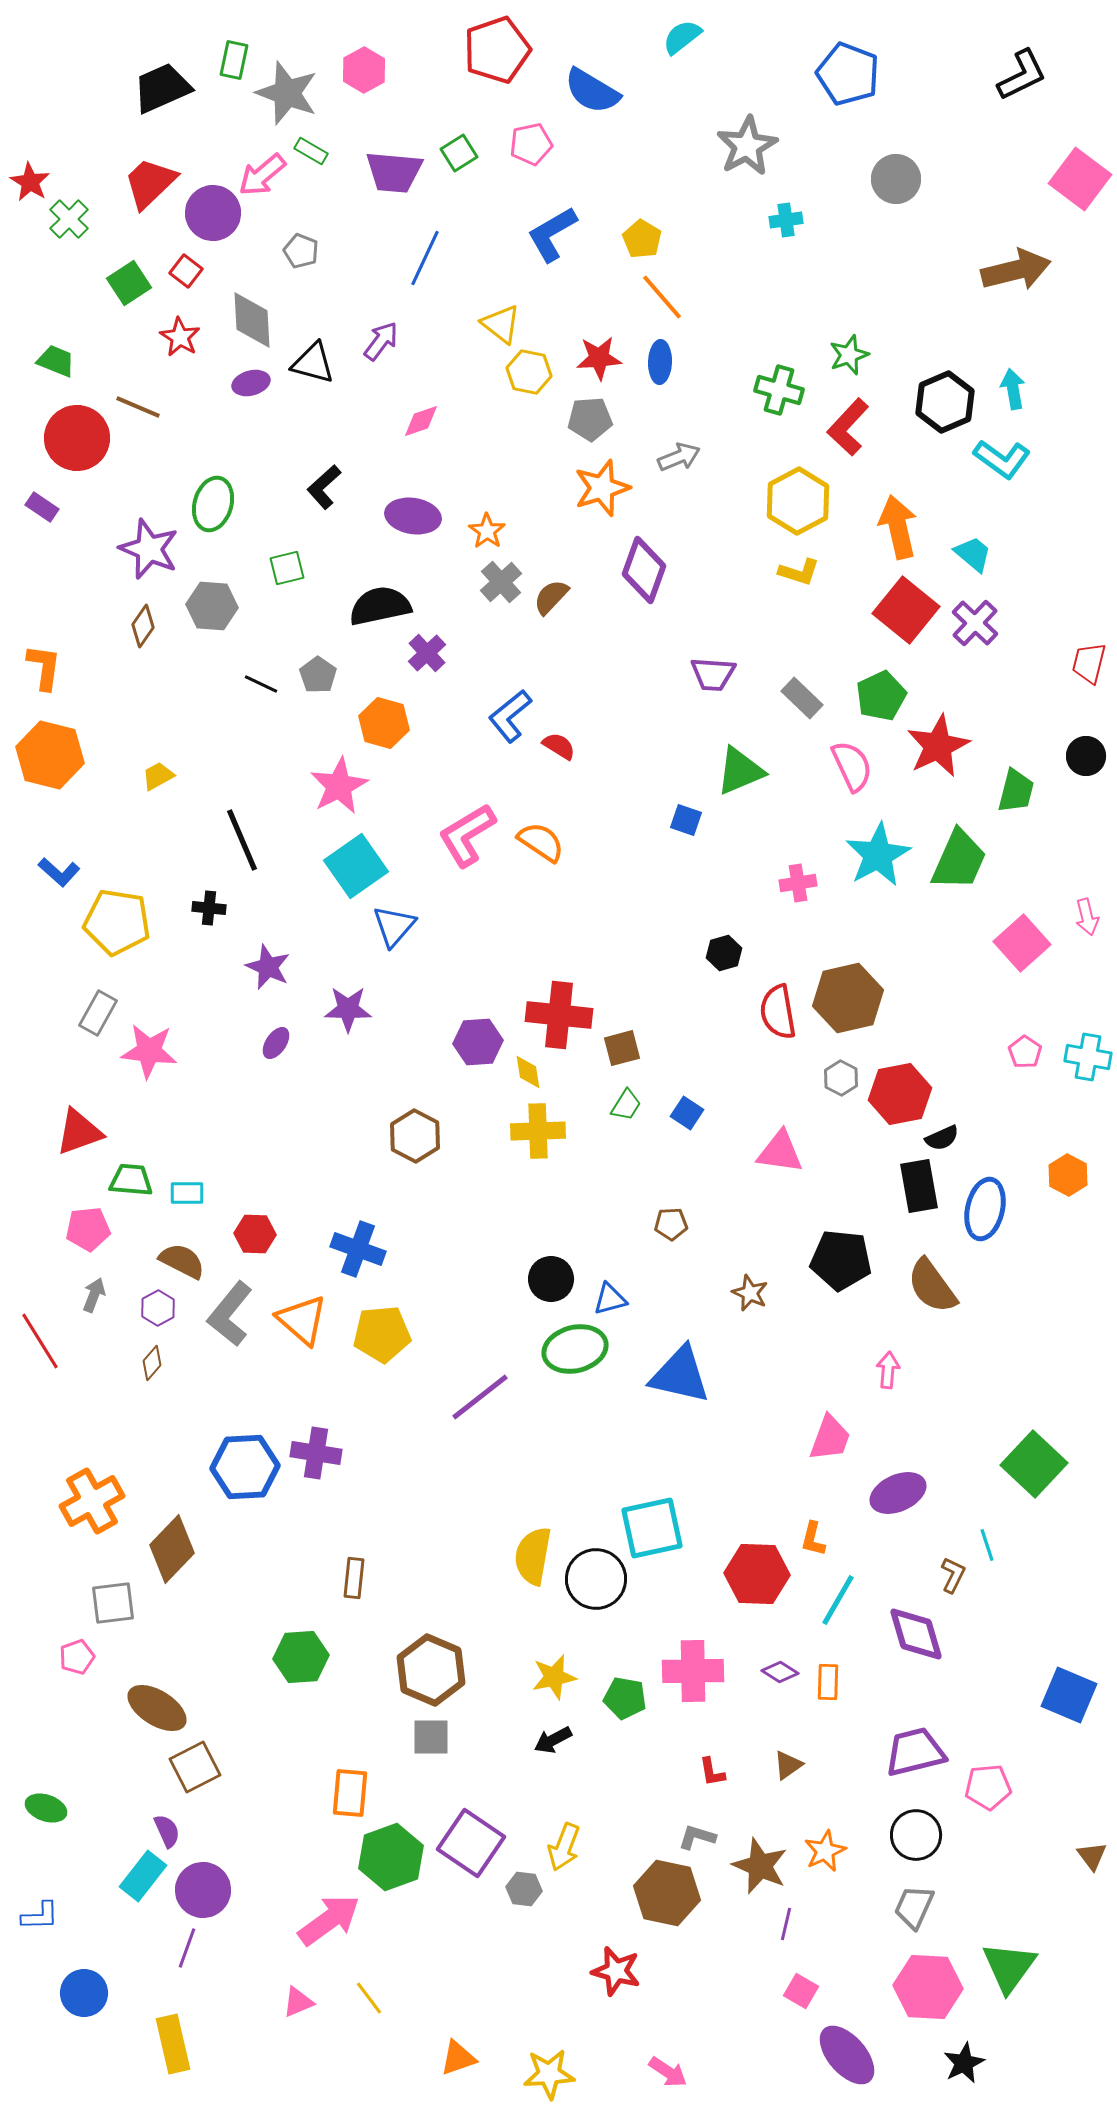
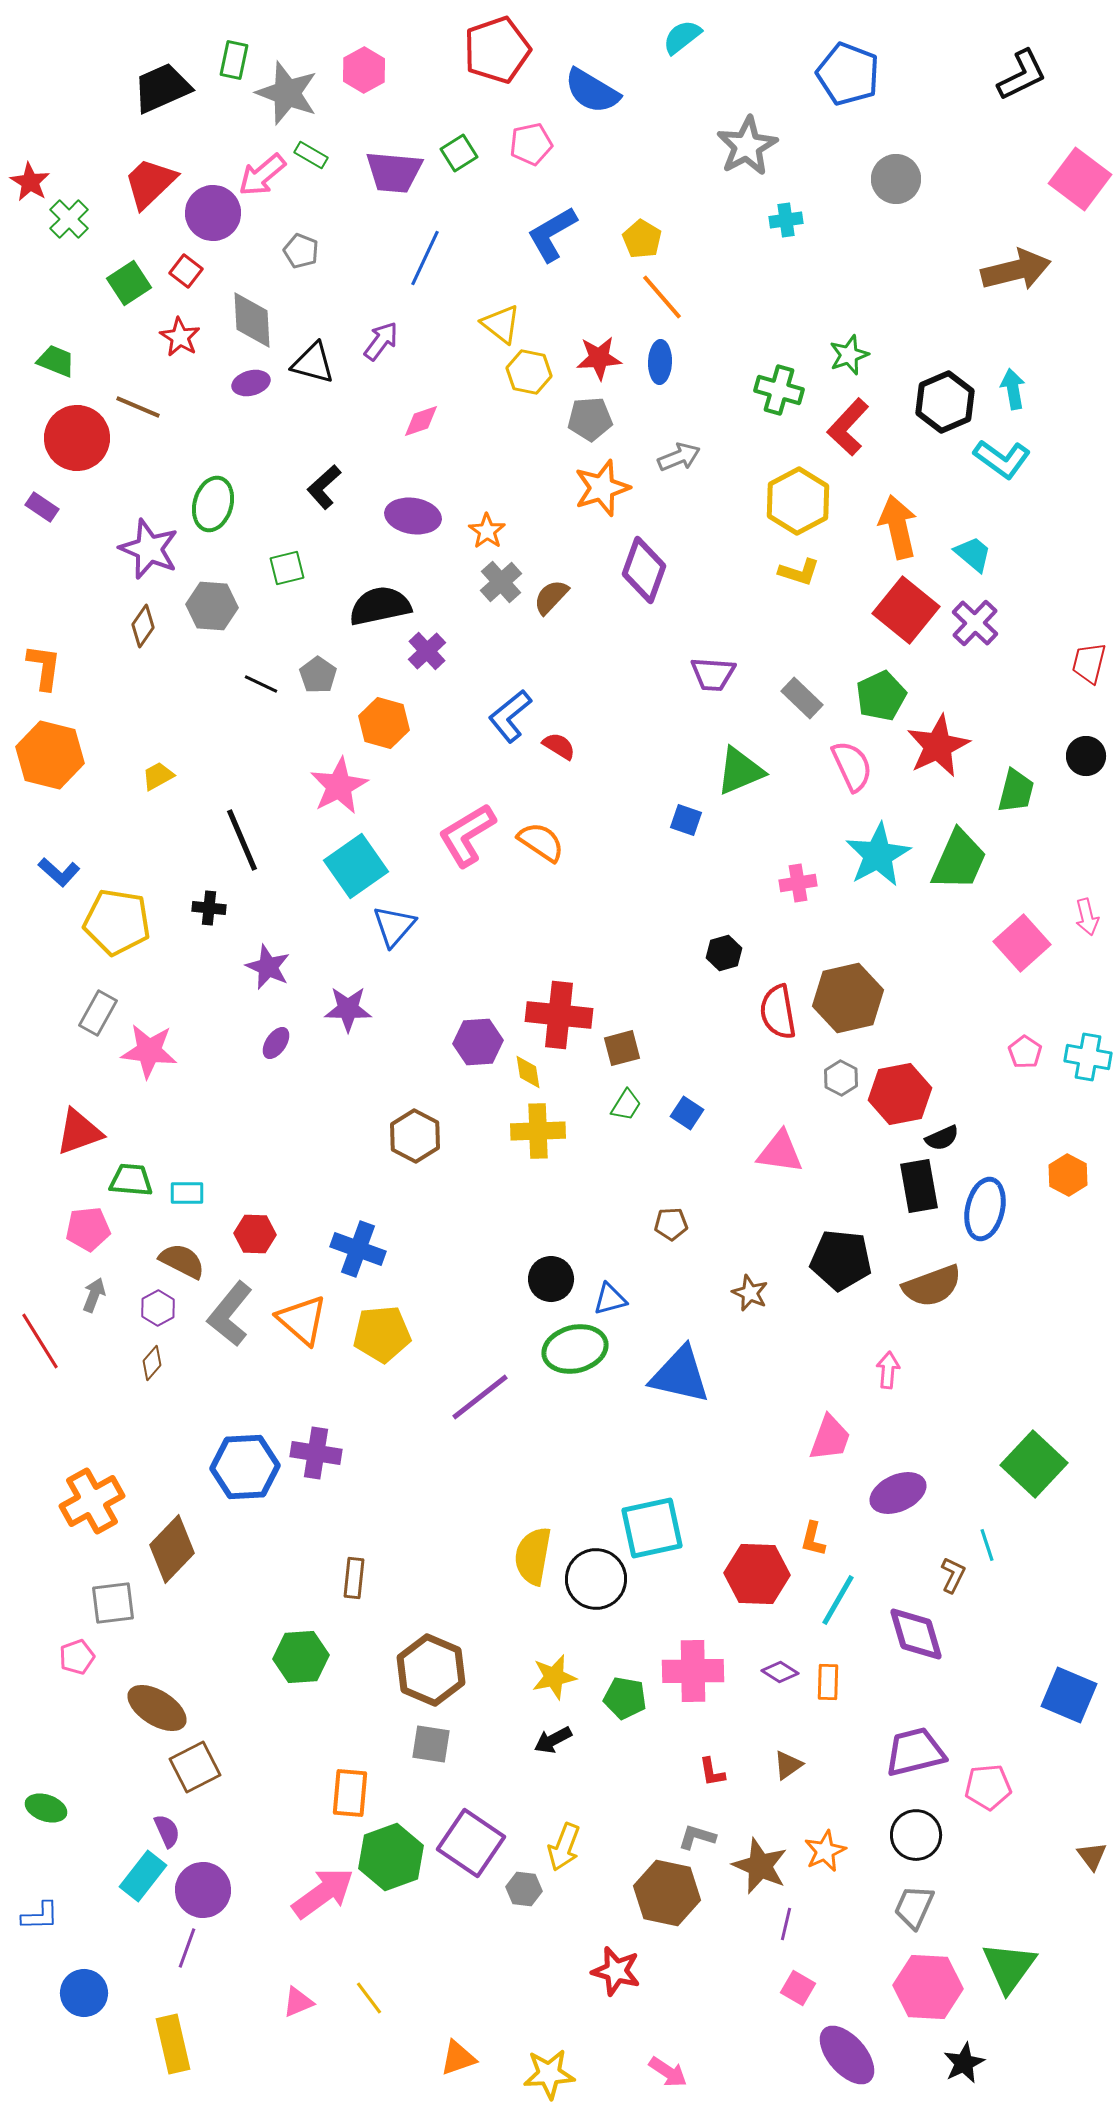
green rectangle at (311, 151): moved 4 px down
purple cross at (427, 653): moved 2 px up
brown semicircle at (932, 1286): rotated 74 degrees counterclockwise
gray square at (431, 1737): moved 7 px down; rotated 9 degrees clockwise
pink arrow at (329, 1920): moved 6 px left, 27 px up
pink square at (801, 1991): moved 3 px left, 3 px up
